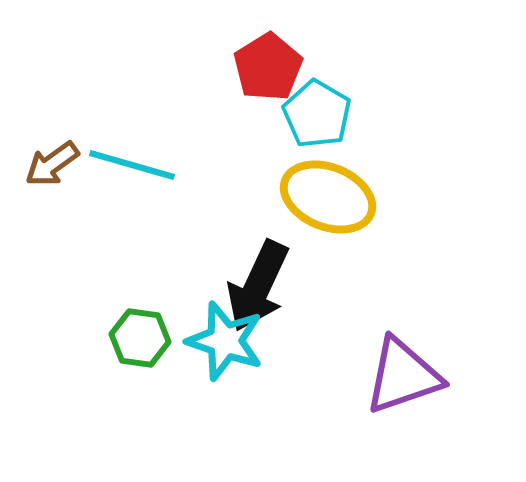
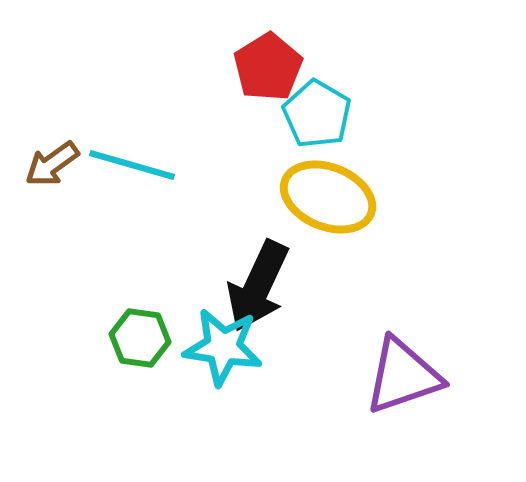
cyan star: moved 2 px left, 6 px down; rotated 10 degrees counterclockwise
